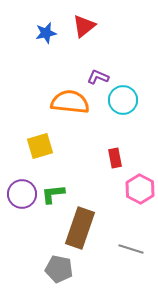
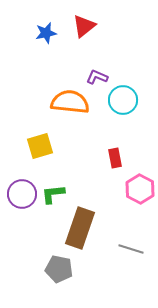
purple L-shape: moved 1 px left
